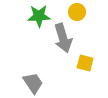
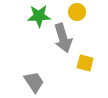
gray trapezoid: moved 1 px right, 1 px up
